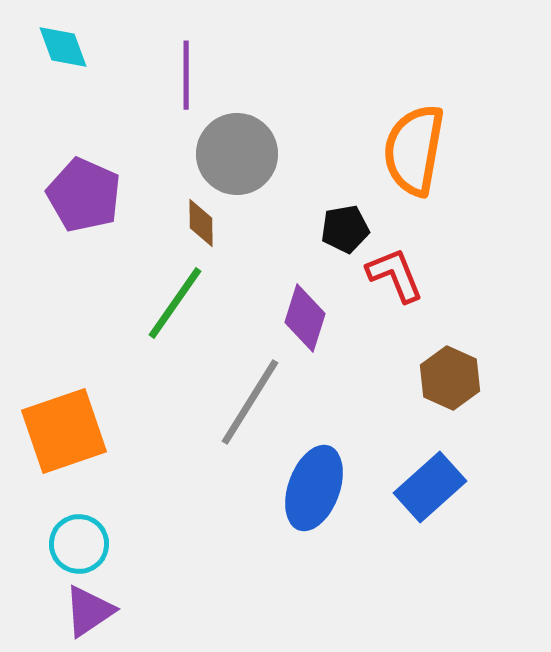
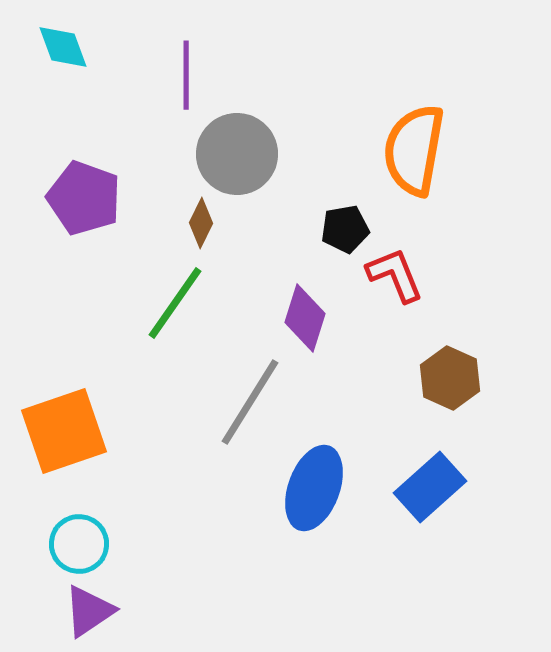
purple pentagon: moved 3 px down; rotated 4 degrees counterclockwise
brown diamond: rotated 27 degrees clockwise
